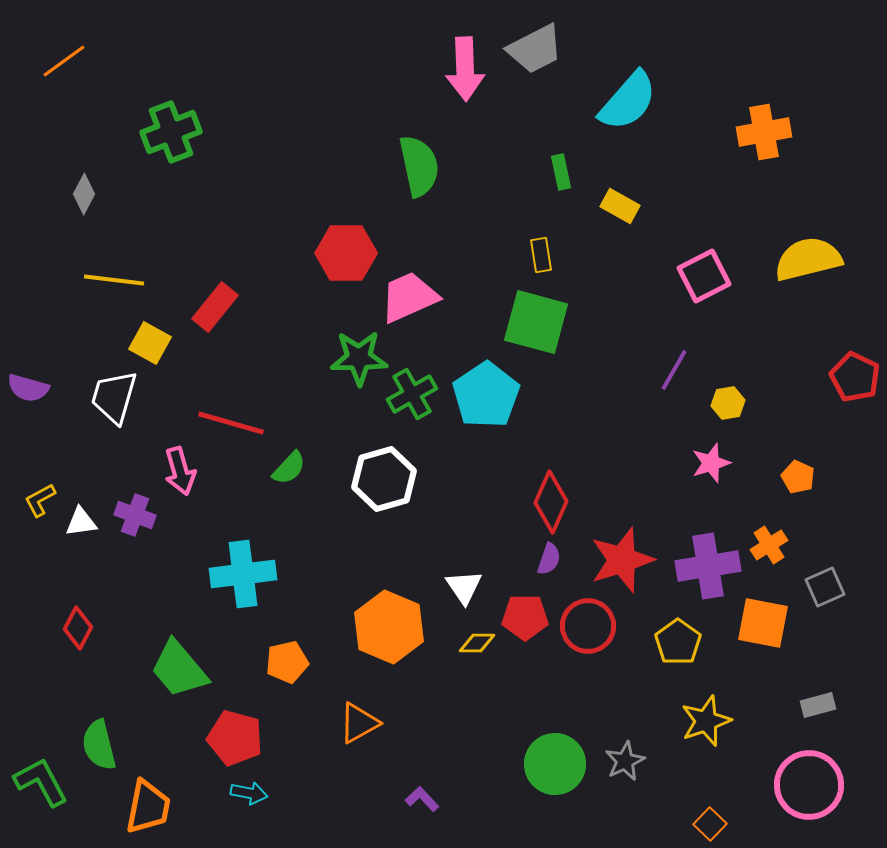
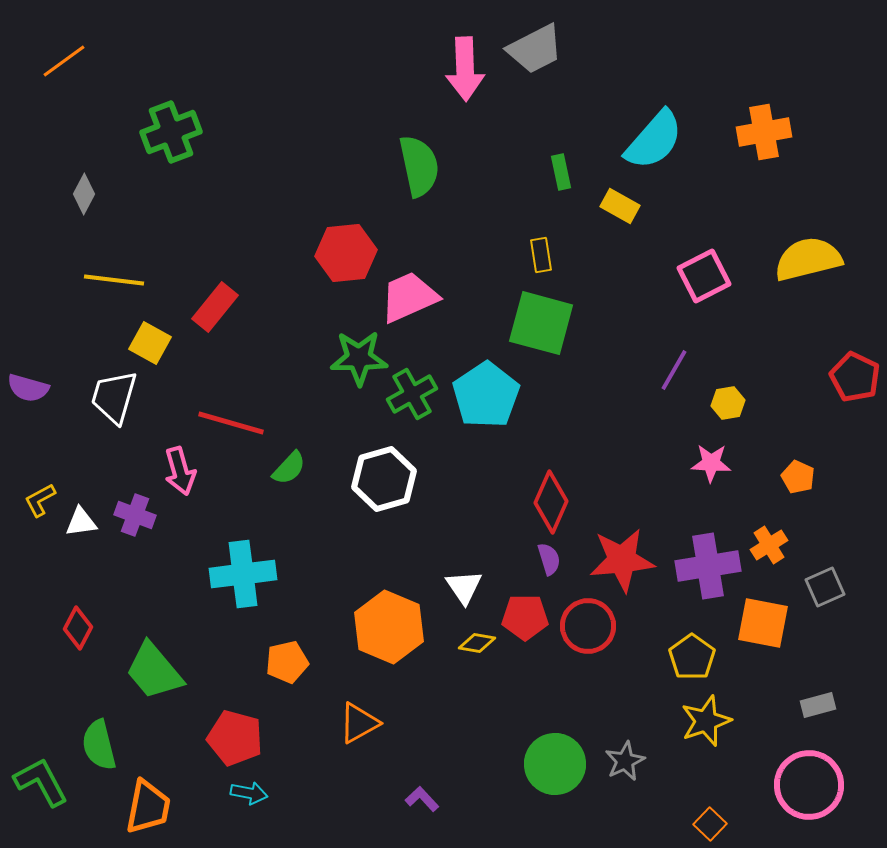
cyan semicircle at (628, 101): moved 26 px right, 39 px down
red hexagon at (346, 253): rotated 6 degrees counterclockwise
green square at (536, 322): moved 5 px right, 1 px down
pink star at (711, 463): rotated 21 degrees clockwise
purple semicircle at (549, 559): rotated 36 degrees counterclockwise
red star at (622, 560): rotated 12 degrees clockwise
yellow pentagon at (678, 642): moved 14 px right, 15 px down
yellow diamond at (477, 643): rotated 9 degrees clockwise
green trapezoid at (179, 669): moved 25 px left, 2 px down
